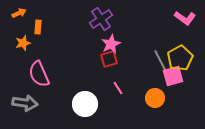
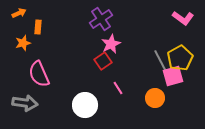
pink L-shape: moved 2 px left
red square: moved 6 px left, 2 px down; rotated 18 degrees counterclockwise
white circle: moved 1 px down
